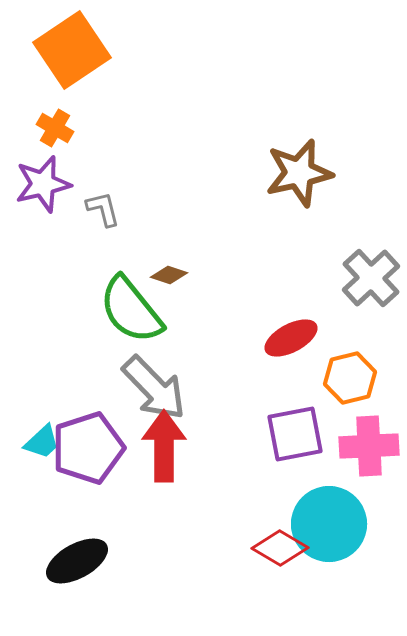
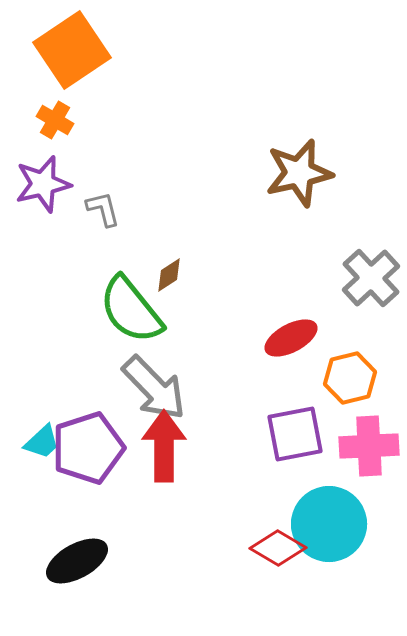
orange cross: moved 8 px up
brown diamond: rotated 51 degrees counterclockwise
red diamond: moved 2 px left
